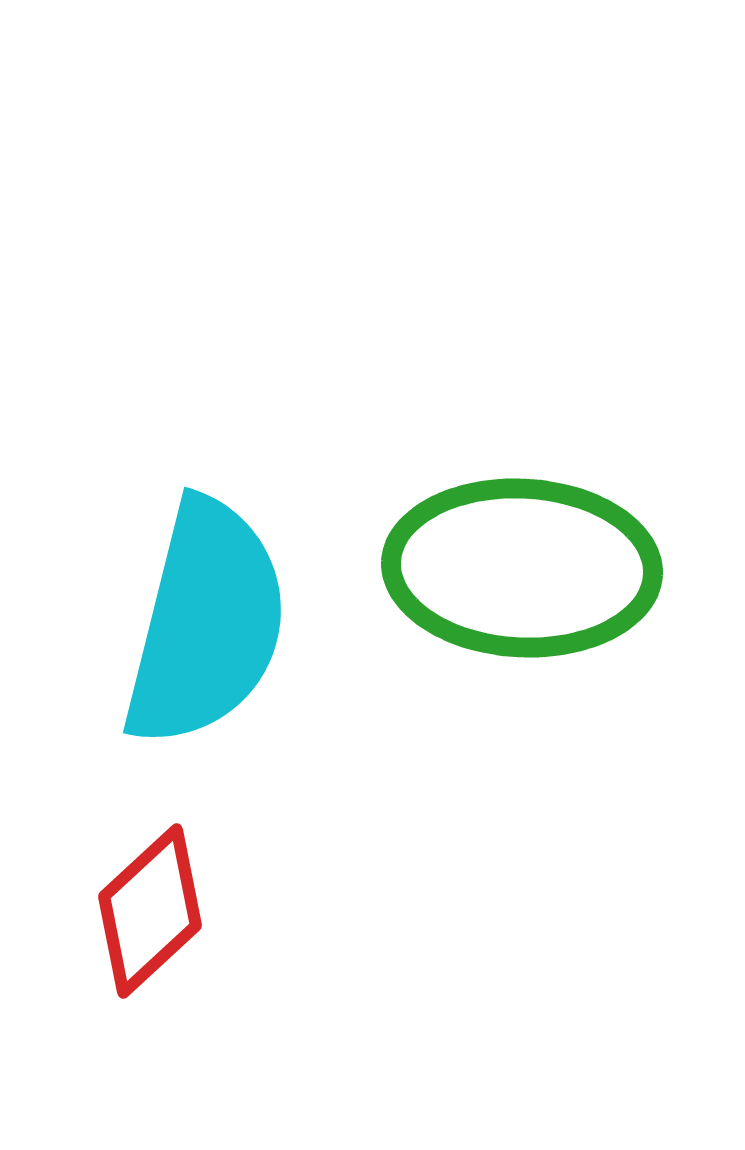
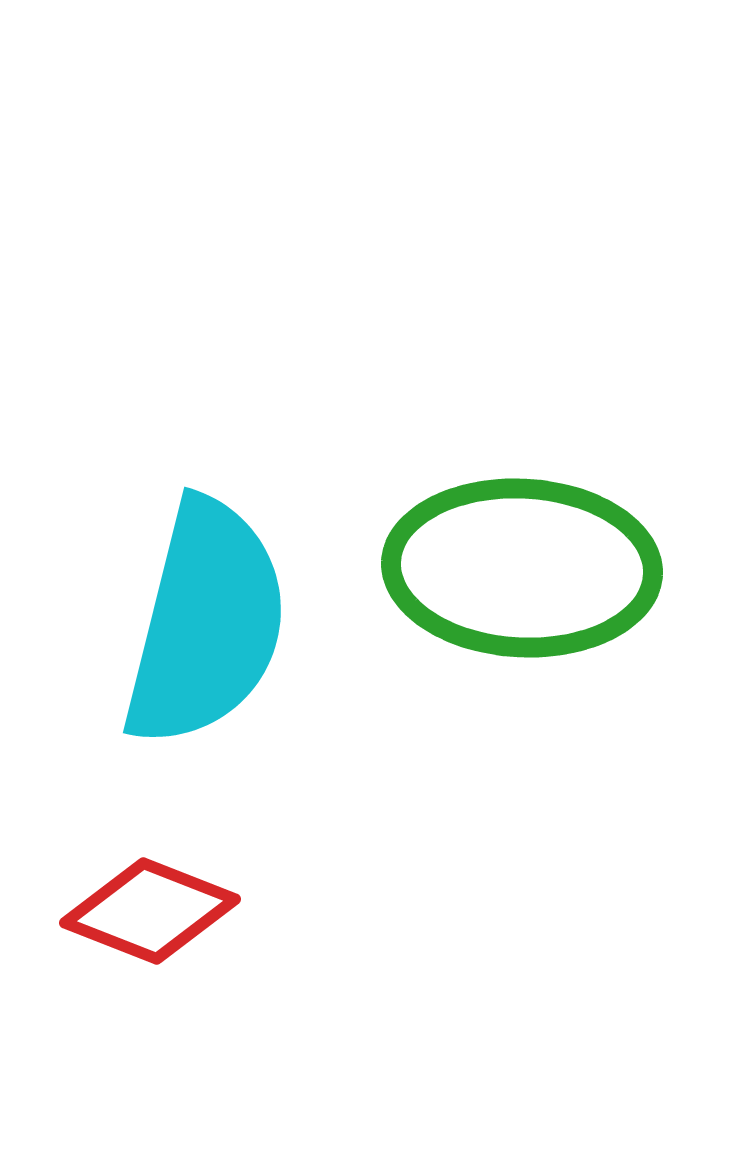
red diamond: rotated 64 degrees clockwise
